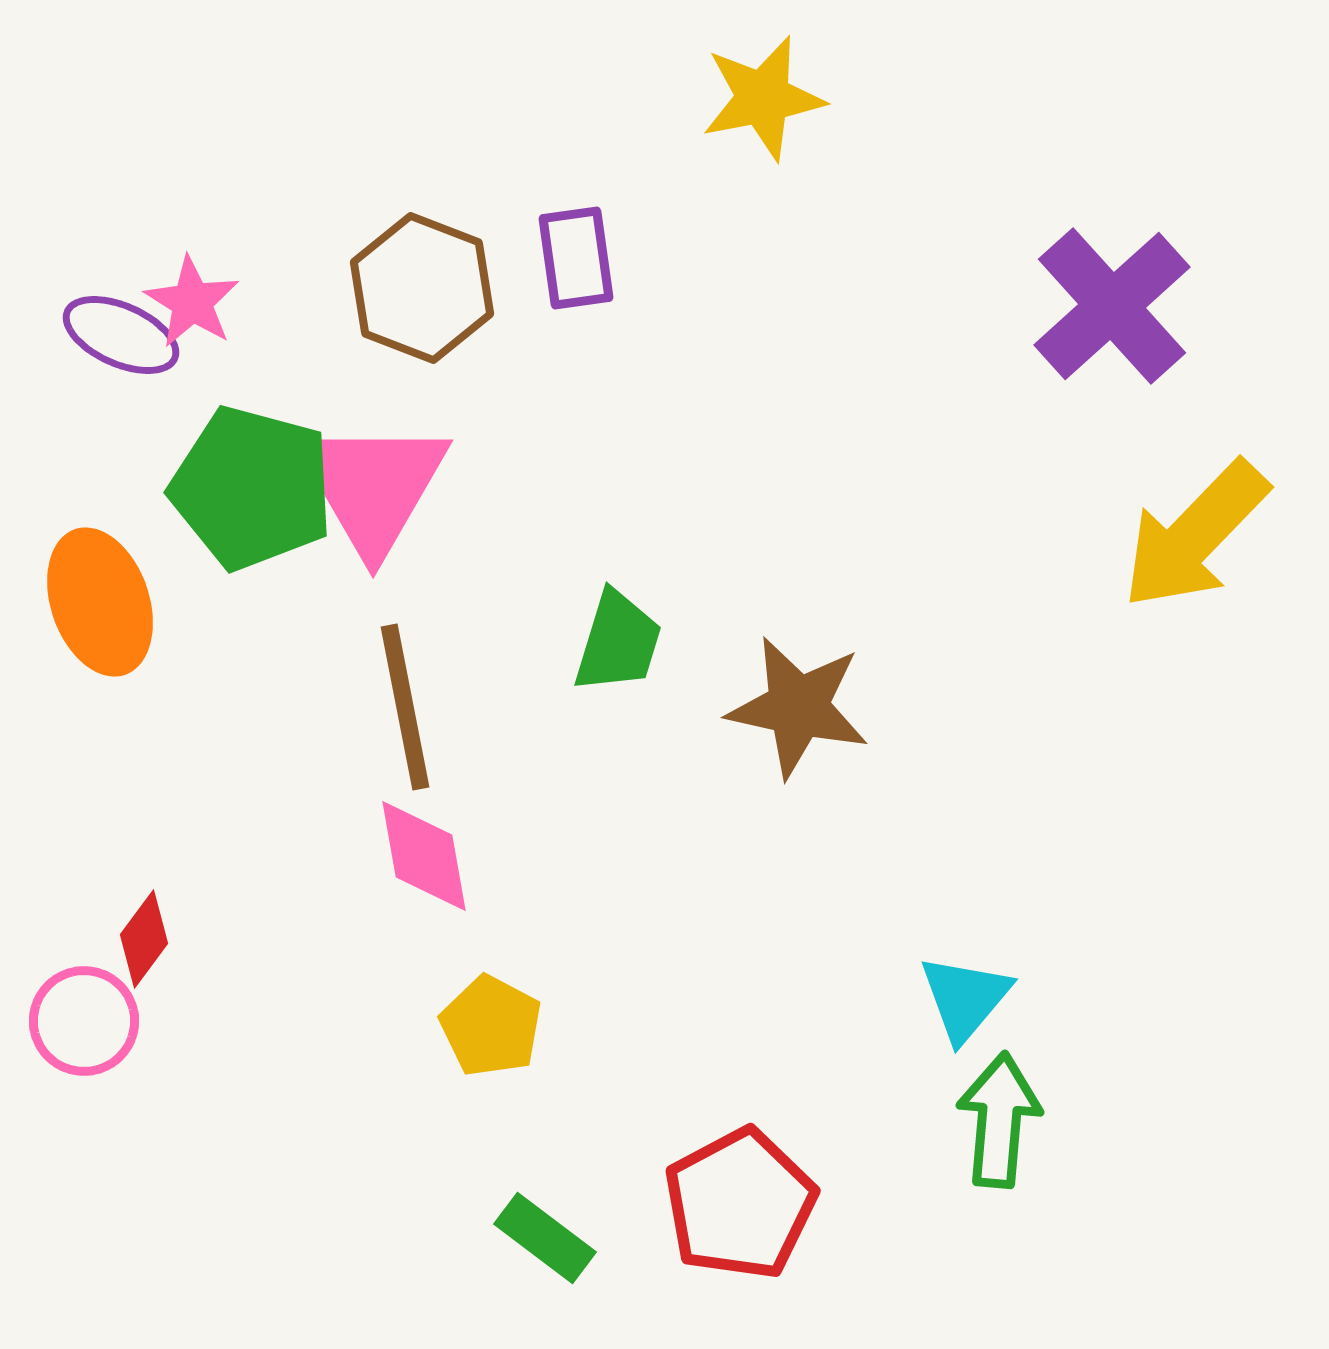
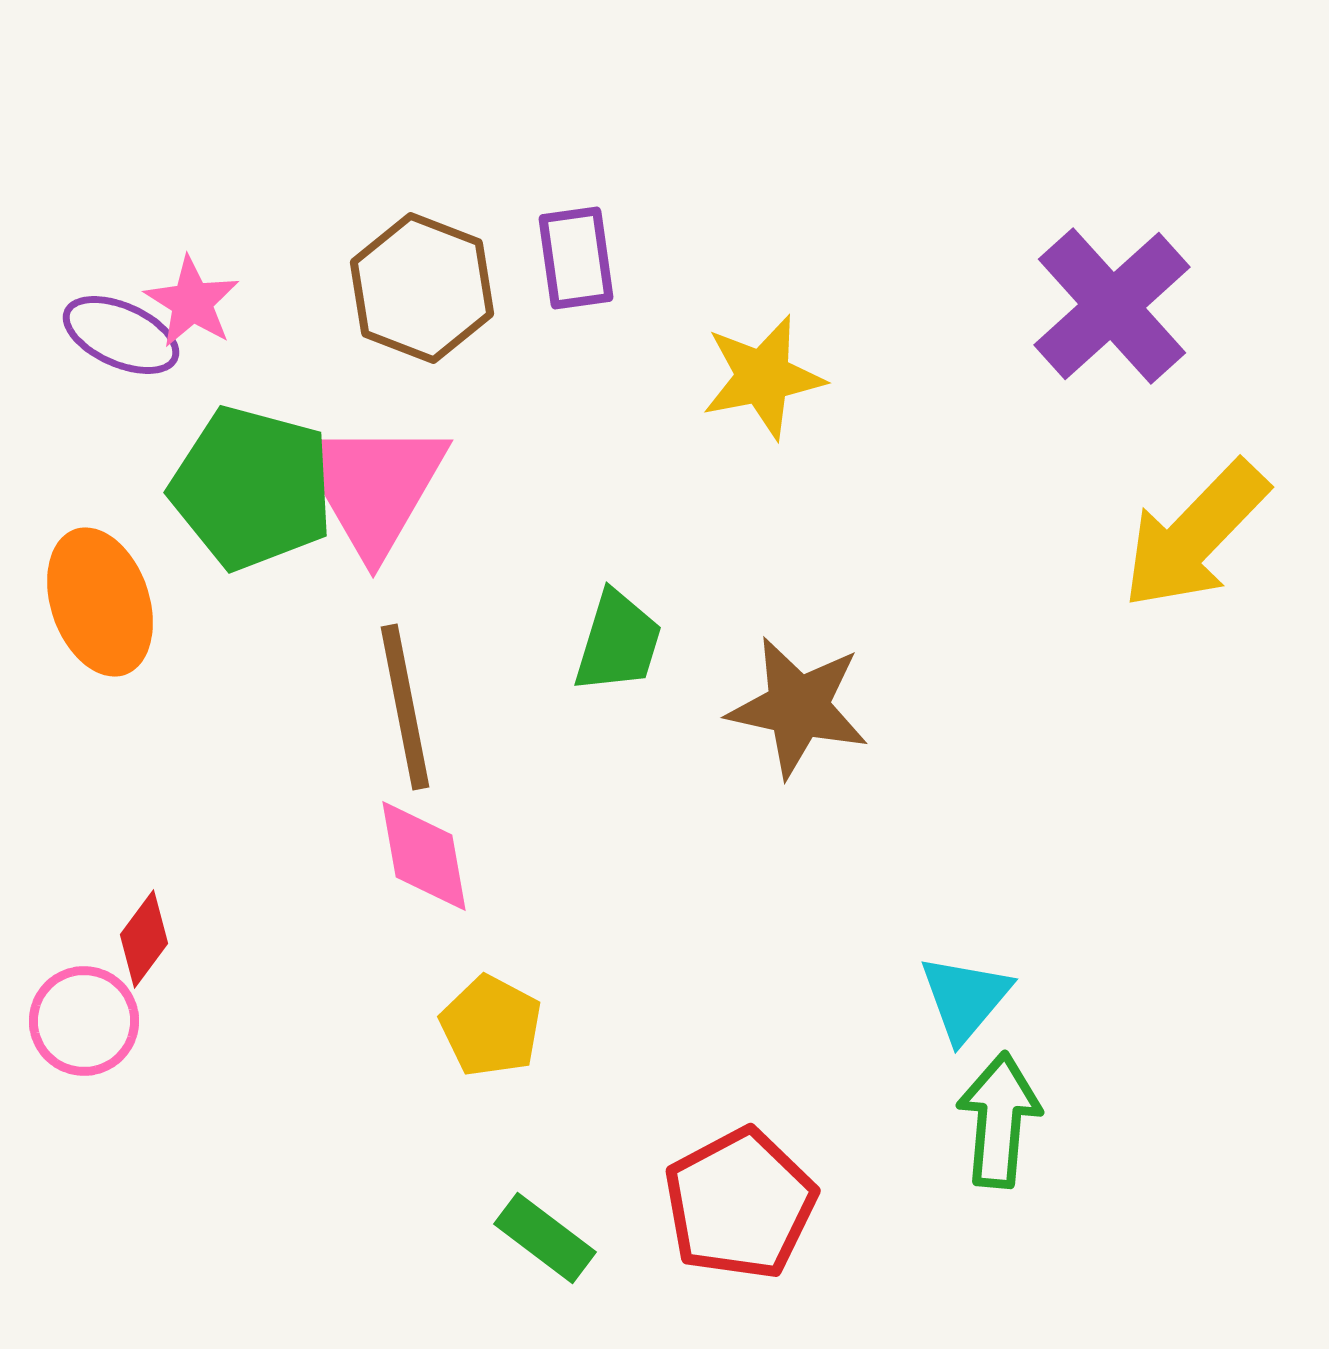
yellow star: moved 279 px down
